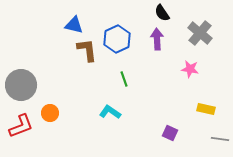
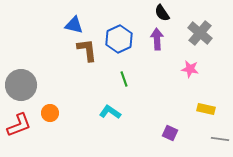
blue hexagon: moved 2 px right
red L-shape: moved 2 px left, 1 px up
